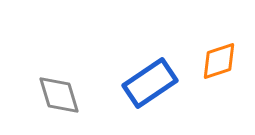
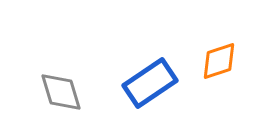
gray diamond: moved 2 px right, 3 px up
